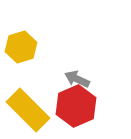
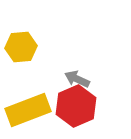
yellow hexagon: rotated 12 degrees clockwise
yellow rectangle: rotated 66 degrees counterclockwise
